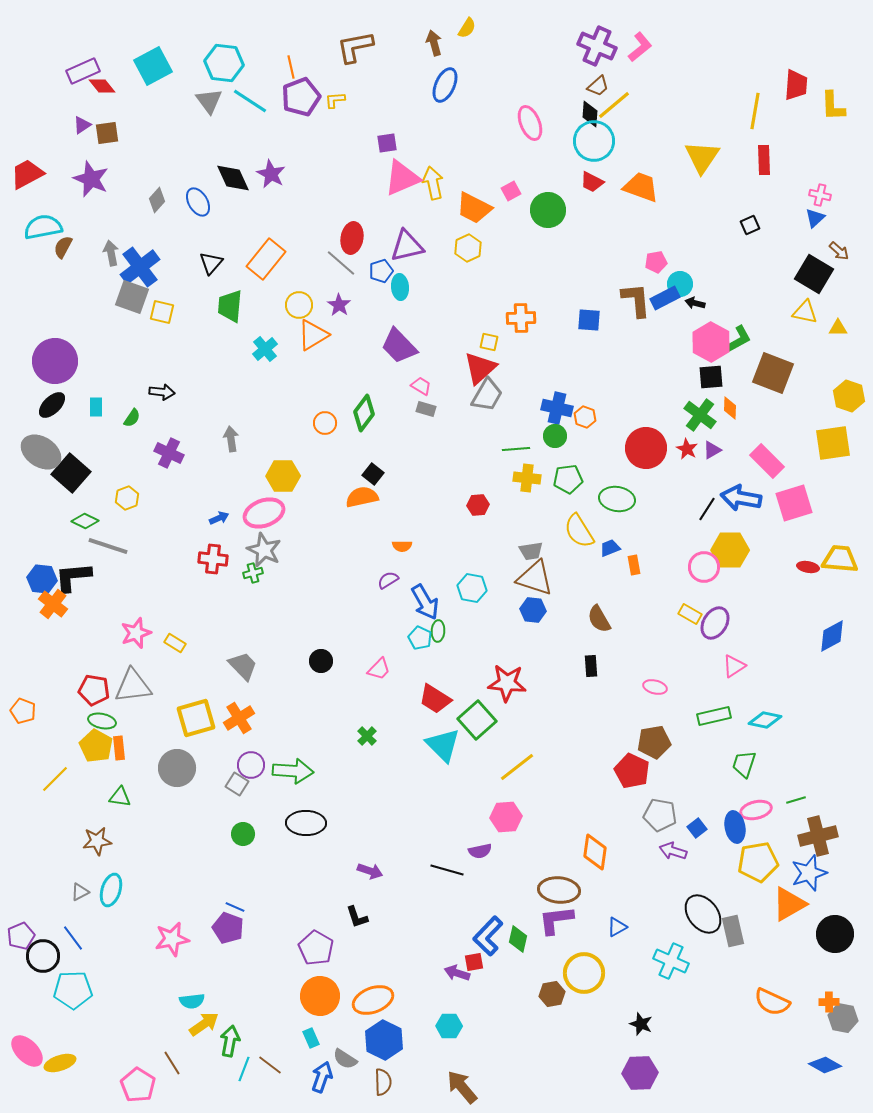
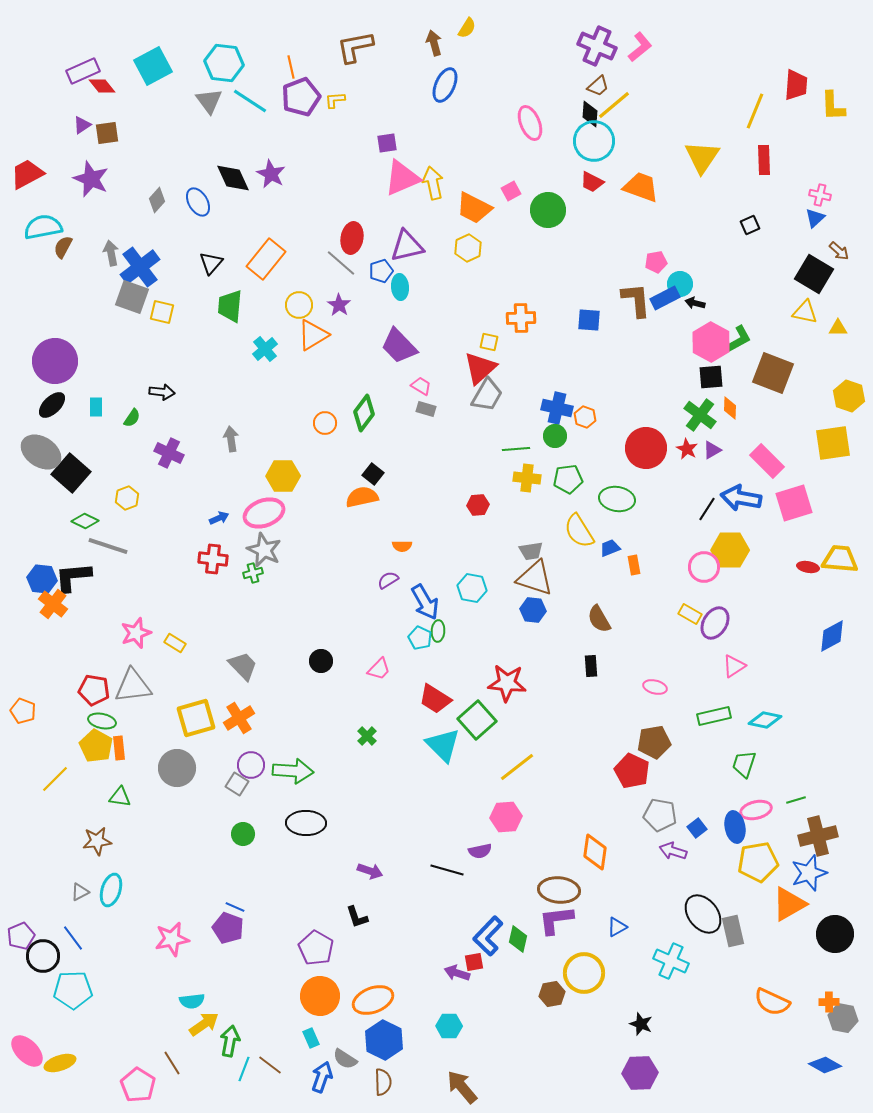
yellow line at (755, 111): rotated 12 degrees clockwise
